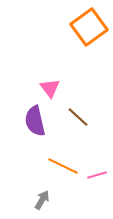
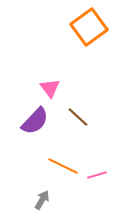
purple semicircle: rotated 124 degrees counterclockwise
